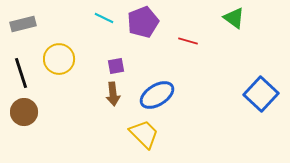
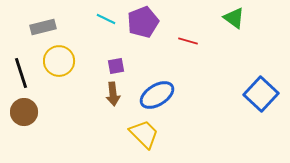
cyan line: moved 2 px right, 1 px down
gray rectangle: moved 20 px right, 3 px down
yellow circle: moved 2 px down
